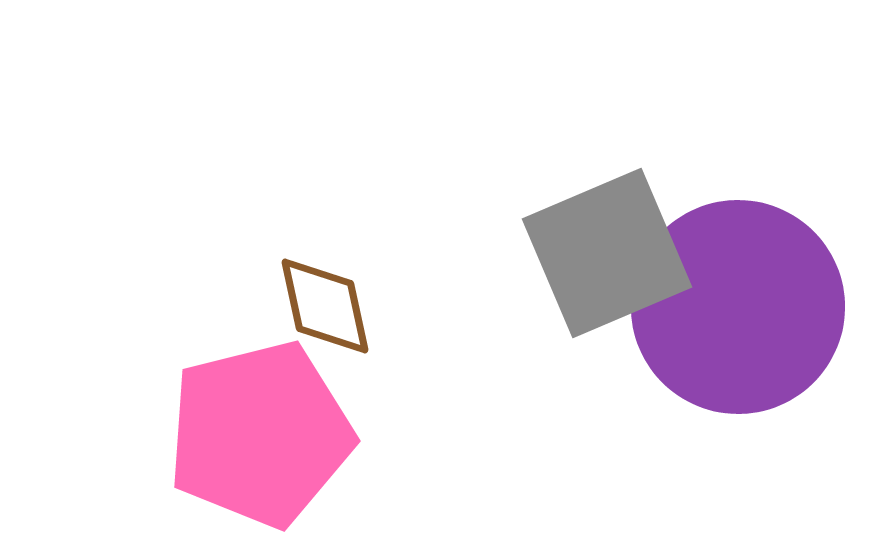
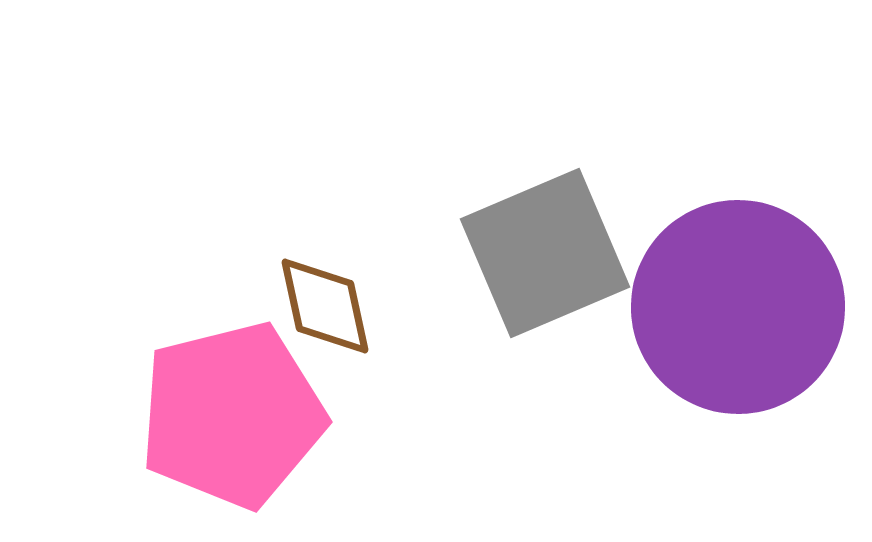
gray square: moved 62 px left
pink pentagon: moved 28 px left, 19 px up
